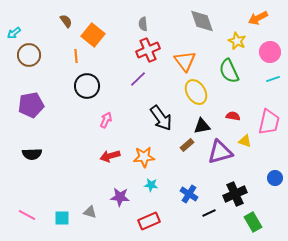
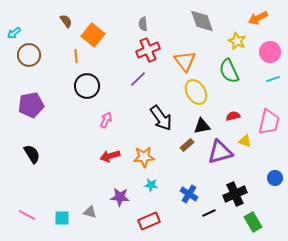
red semicircle: rotated 24 degrees counterclockwise
black semicircle: rotated 120 degrees counterclockwise
